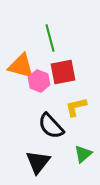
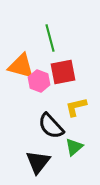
green triangle: moved 9 px left, 7 px up
